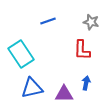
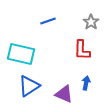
gray star: rotated 21 degrees clockwise
cyan rectangle: rotated 44 degrees counterclockwise
blue triangle: moved 3 px left, 2 px up; rotated 20 degrees counterclockwise
purple triangle: rotated 24 degrees clockwise
